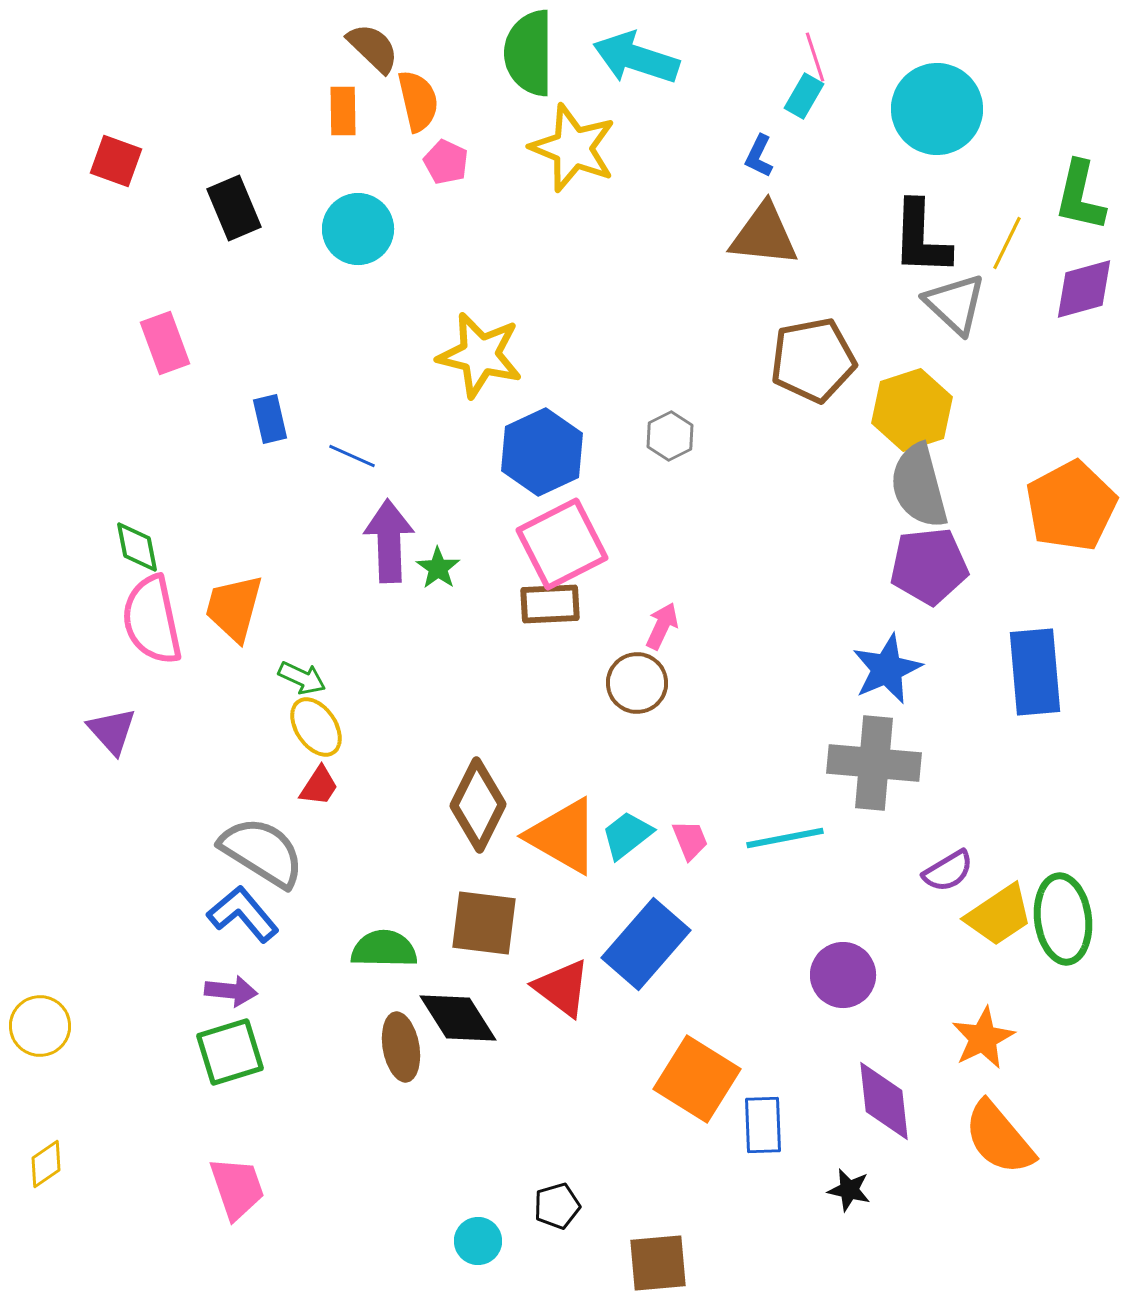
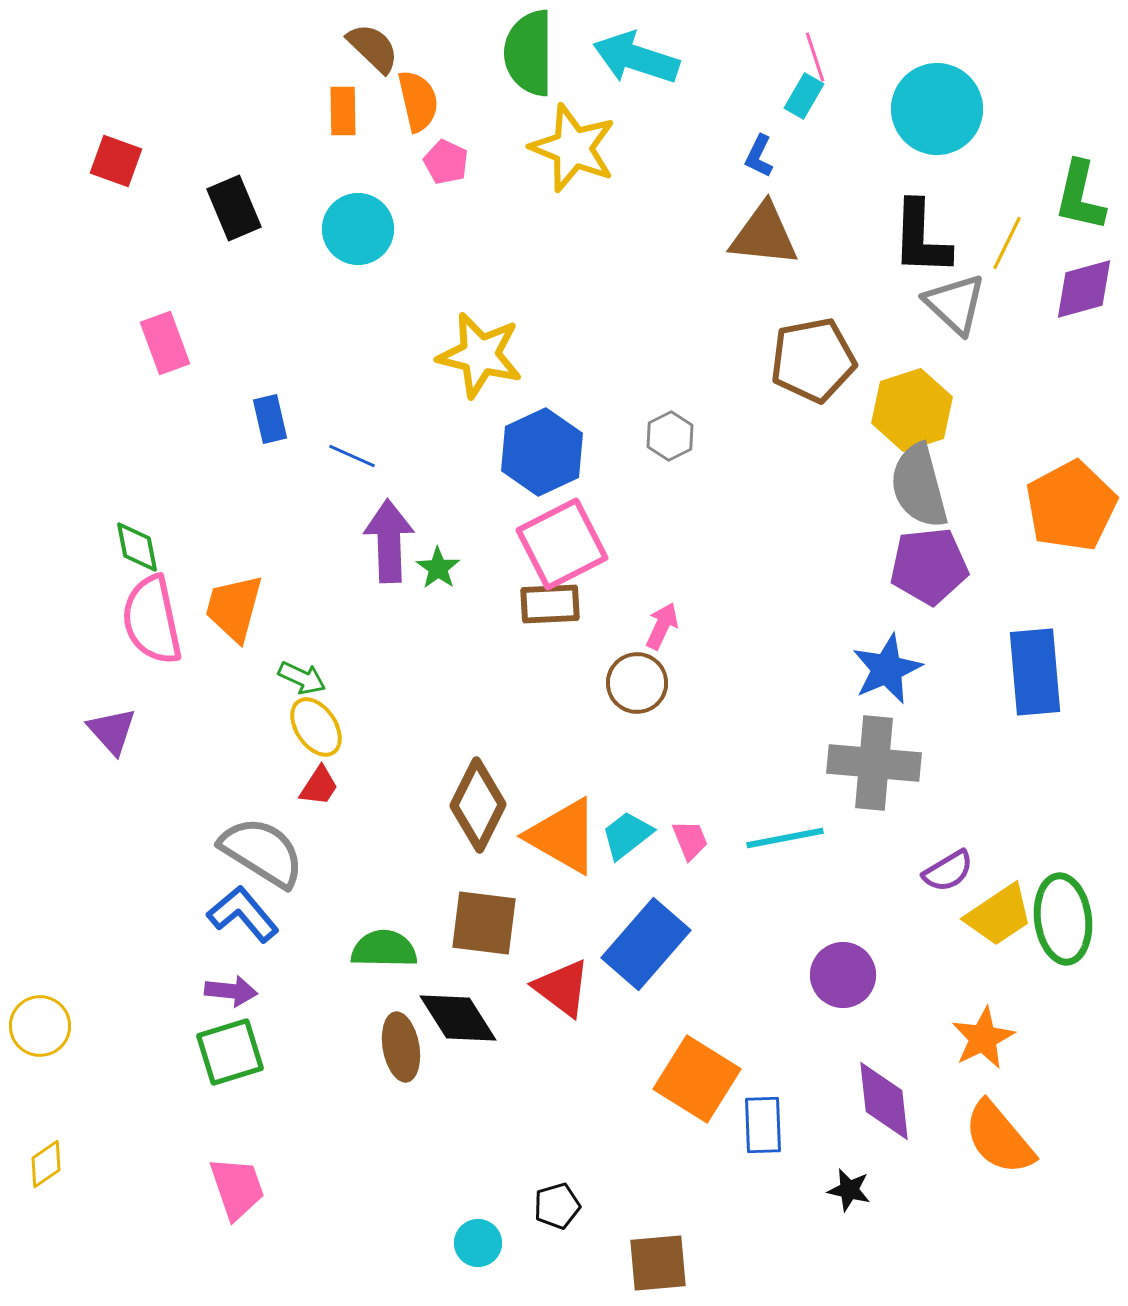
cyan circle at (478, 1241): moved 2 px down
